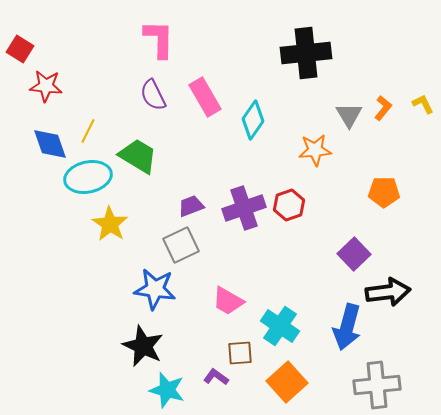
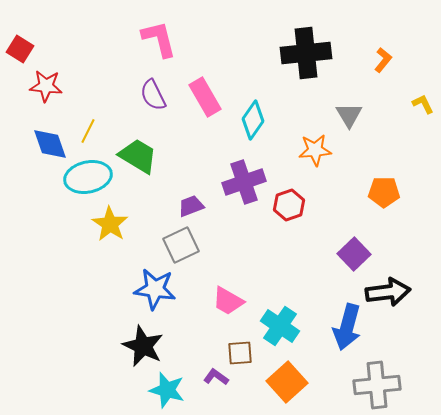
pink L-shape: rotated 15 degrees counterclockwise
orange L-shape: moved 48 px up
purple cross: moved 26 px up
